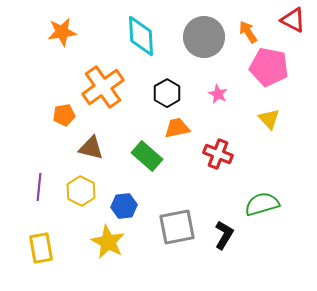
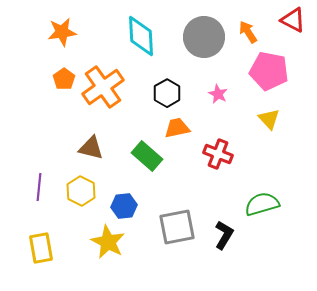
pink pentagon: moved 4 px down
orange pentagon: moved 36 px up; rotated 25 degrees counterclockwise
